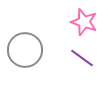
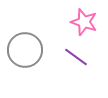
purple line: moved 6 px left, 1 px up
